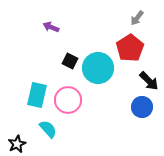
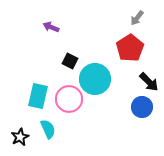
cyan circle: moved 3 px left, 11 px down
black arrow: moved 1 px down
cyan rectangle: moved 1 px right, 1 px down
pink circle: moved 1 px right, 1 px up
cyan semicircle: rotated 18 degrees clockwise
black star: moved 3 px right, 7 px up
